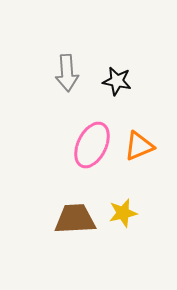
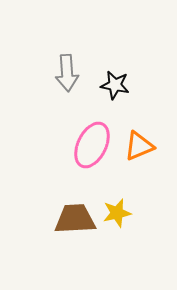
black star: moved 2 px left, 4 px down
yellow star: moved 6 px left
